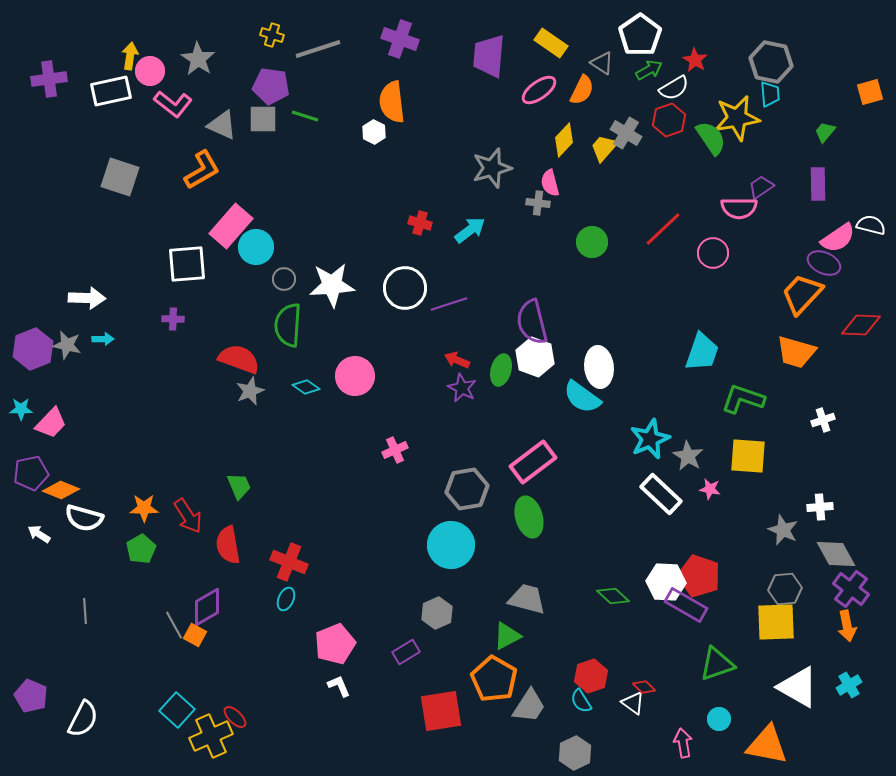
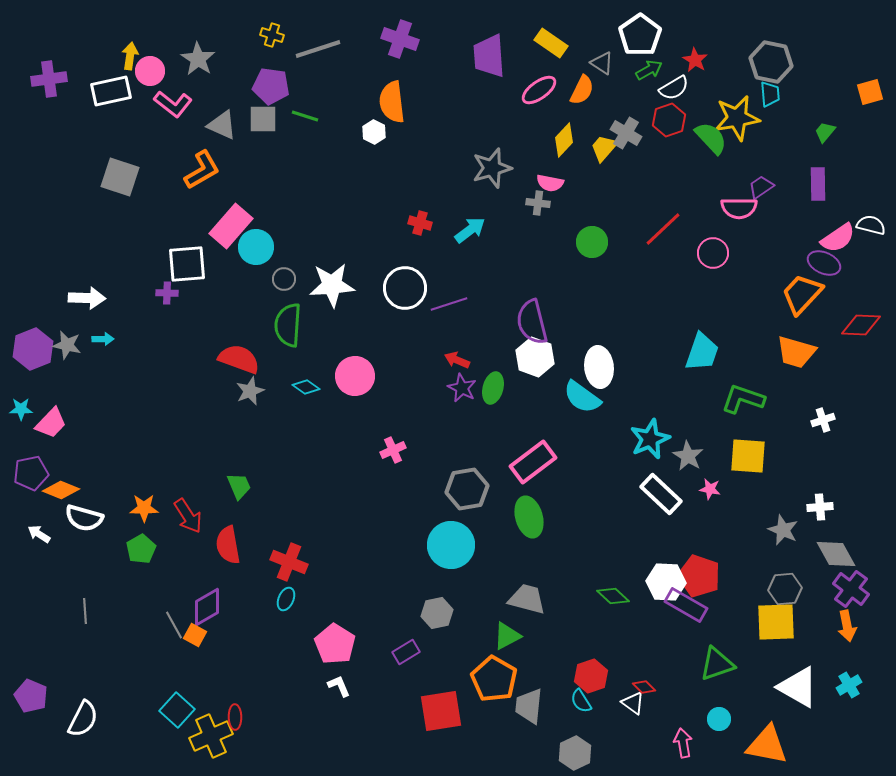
purple trapezoid at (489, 56): rotated 9 degrees counterclockwise
green semicircle at (711, 138): rotated 9 degrees counterclockwise
pink semicircle at (550, 183): rotated 64 degrees counterclockwise
purple cross at (173, 319): moved 6 px left, 26 px up
green ellipse at (501, 370): moved 8 px left, 18 px down
pink cross at (395, 450): moved 2 px left
gray hexagon at (437, 613): rotated 12 degrees clockwise
pink pentagon at (335, 644): rotated 18 degrees counterclockwise
gray trapezoid at (529, 706): rotated 153 degrees clockwise
red ellipse at (235, 717): rotated 45 degrees clockwise
